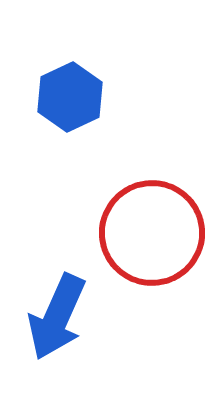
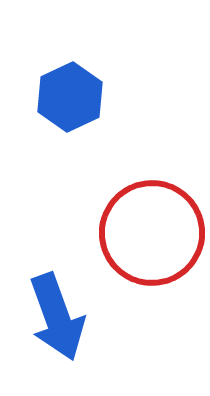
blue arrow: rotated 44 degrees counterclockwise
